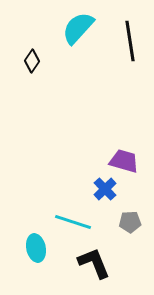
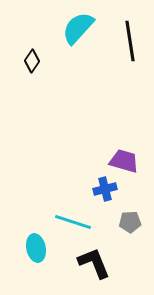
blue cross: rotated 30 degrees clockwise
